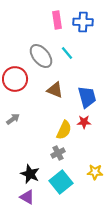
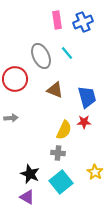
blue cross: rotated 24 degrees counterclockwise
gray ellipse: rotated 15 degrees clockwise
gray arrow: moved 2 px left, 1 px up; rotated 32 degrees clockwise
gray cross: rotated 32 degrees clockwise
yellow star: rotated 28 degrees clockwise
